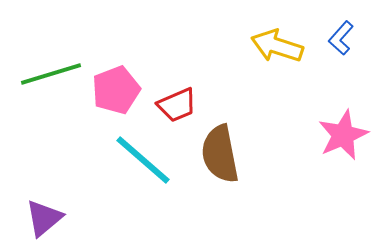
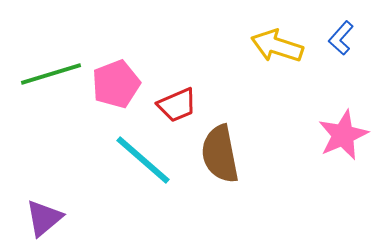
pink pentagon: moved 6 px up
